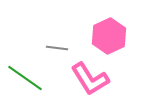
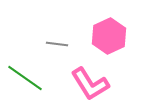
gray line: moved 4 px up
pink L-shape: moved 5 px down
